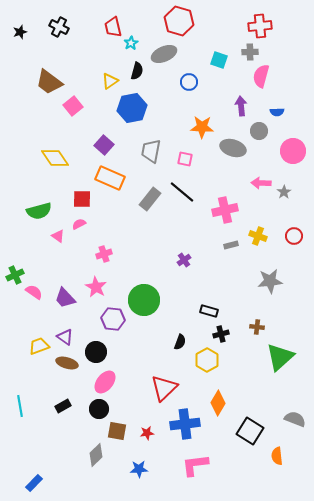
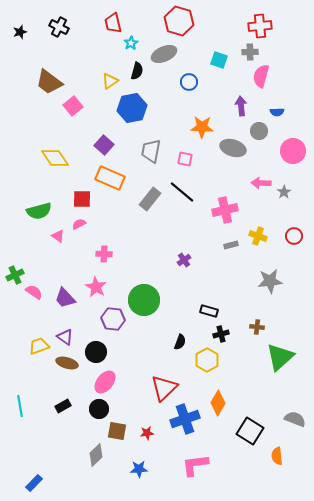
red trapezoid at (113, 27): moved 4 px up
pink cross at (104, 254): rotated 21 degrees clockwise
blue cross at (185, 424): moved 5 px up; rotated 12 degrees counterclockwise
